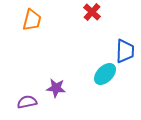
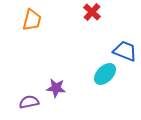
blue trapezoid: rotated 70 degrees counterclockwise
purple semicircle: moved 2 px right
